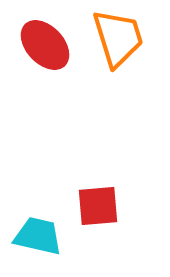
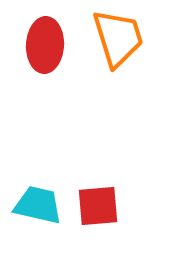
red ellipse: rotated 46 degrees clockwise
cyan trapezoid: moved 31 px up
